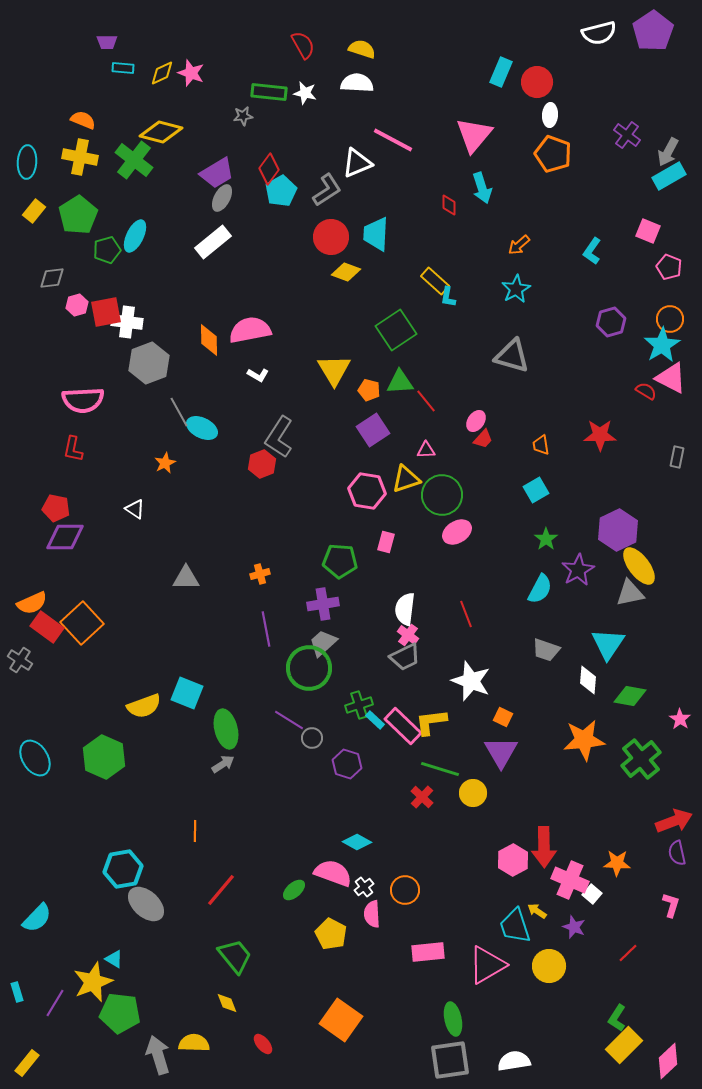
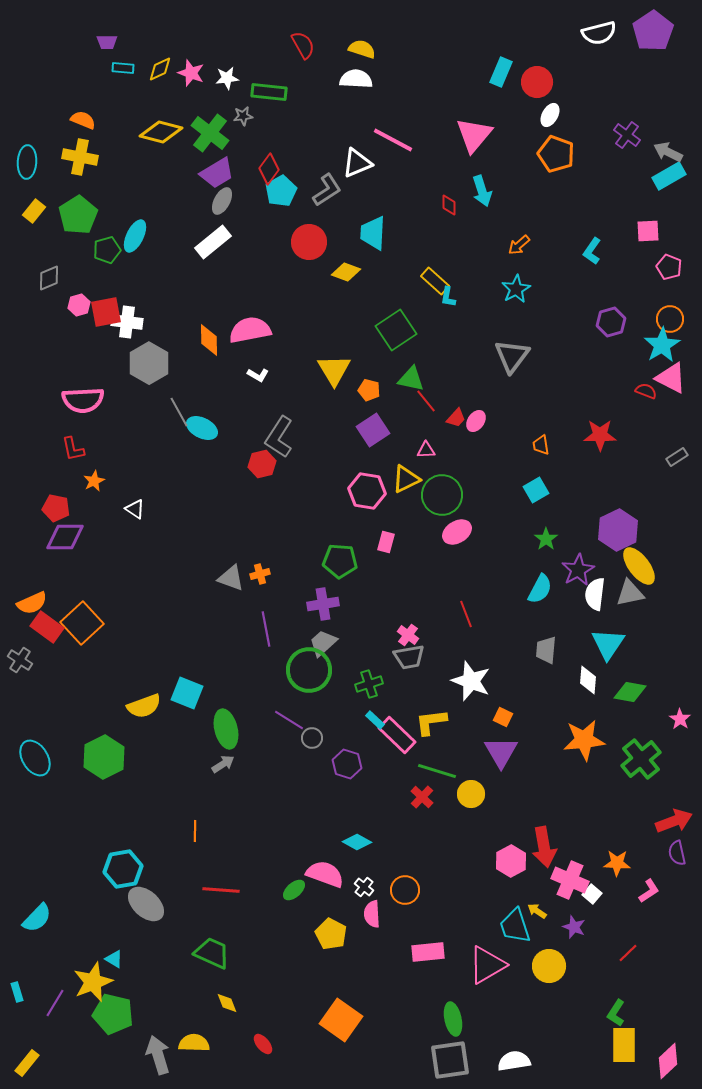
yellow diamond at (162, 73): moved 2 px left, 4 px up
white semicircle at (357, 83): moved 1 px left, 4 px up
white star at (305, 93): moved 78 px left, 15 px up; rotated 20 degrees counterclockwise
white ellipse at (550, 115): rotated 25 degrees clockwise
gray arrow at (668, 152): rotated 88 degrees clockwise
orange pentagon at (553, 154): moved 3 px right
green cross at (134, 160): moved 76 px right, 27 px up
cyan arrow at (482, 188): moved 3 px down
gray ellipse at (222, 198): moved 3 px down
pink square at (648, 231): rotated 25 degrees counterclockwise
cyan trapezoid at (376, 234): moved 3 px left, 1 px up
red circle at (331, 237): moved 22 px left, 5 px down
gray diamond at (52, 278): moved 3 px left; rotated 16 degrees counterclockwise
pink hexagon at (77, 305): moved 2 px right
gray triangle at (512, 356): rotated 51 degrees clockwise
gray hexagon at (149, 363): rotated 9 degrees counterclockwise
green triangle at (400, 382): moved 11 px right, 3 px up; rotated 16 degrees clockwise
red semicircle at (646, 391): rotated 10 degrees counterclockwise
red trapezoid at (483, 439): moved 27 px left, 21 px up
red L-shape at (73, 449): rotated 24 degrees counterclockwise
gray rectangle at (677, 457): rotated 45 degrees clockwise
orange star at (165, 463): moved 71 px left, 18 px down
red hexagon at (262, 464): rotated 8 degrees clockwise
yellow triangle at (406, 479): rotated 8 degrees counterclockwise
gray triangle at (186, 578): moved 45 px right; rotated 20 degrees clockwise
white semicircle at (405, 609): moved 190 px right, 15 px up
gray trapezoid at (546, 650): rotated 76 degrees clockwise
gray trapezoid at (405, 657): moved 4 px right; rotated 16 degrees clockwise
green circle at (309, 668): moved 2 px down
green diamond at (630, 696): moved 4 px up
green cross at (359, 705): moved 10 px right, 21 px up
pink rectangle at (403, 726): moved 6 px left, 9 px down
green hexagon at (104, 757): rotated 9 degrees clockwise
green line at (440, 769): moved 3 px left, 2 px down
yellow circle at (473, 793): moved 2 px left, 1 px down
red arrow at (544, 847): rotated 9 degrees counterclockwise
pink hexagon at (513, 860): moved 2 px left, 1 px down
pink semicircle at (333, 873): moved 8 px left, 1 px down
white cross at (364, 887): rotated 12 degrees counterclockwise
red line at (221, 890): rotated 54 degrees clockwise
pink L-shape at (671, 905): moved 22 px left, 14 px up; rotated 40 degrees clockwise
green trapezoid at (235, 956): moved 23 px left, 3 px up; rotated 27 degrees counterclockwise
green pentagon at (120, 1013): moved 7 px left, 1 px down; rotated 6 degrees clockwise
green L-shape at (617, 1018): moved 1 px left, 5 px up
yellow rectangle at (624, 1045): rotated 45 degrees counterclockwise
